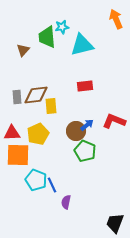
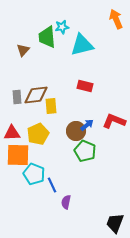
red rectangle: rotated 21 degrees clockwise
cyan pentagon: moved 2 px left, 6 px up
